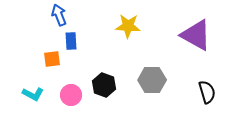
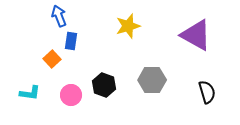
blue arrow: moved 1 px down
yellow star: rotated 20 degrees counterclockwise
blue rectangle: rotated 12 degrees clockwise
orange square: rotated 36 degrees counterclockwise
cyan L-shape: moved 3 px left, 1 px up; rotated 20 degrees counterclockwise
